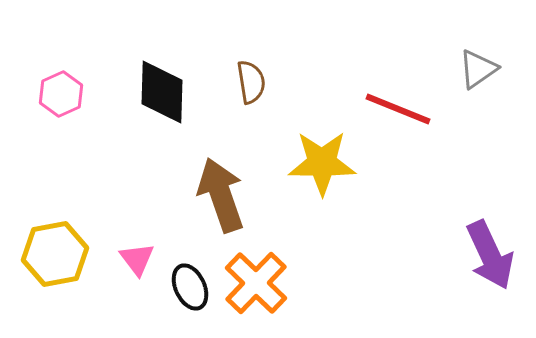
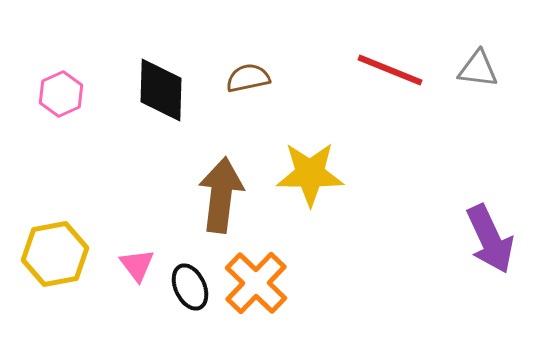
gray triangle: rotated 42 degrees clockwise
brown semicircle: moved 3 px left, 4 px up; rotated 93 degrees counterclockwise
black diamond: moved 1 px left, 2 px up
red line: moved 8 px left, 39 px up
yellow star: moved 12 px left, 11 px down
brown arrow: rotated 26 degrees clockwise
purple arrow: moved 16 px up
pink triangle: moved 6 px down
